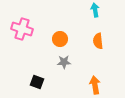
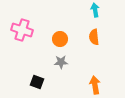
pink cross: moved 1 px down
orange semicircle: moved 4 px left, 4 px up
gray star: moved 3 px left
